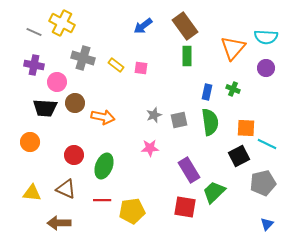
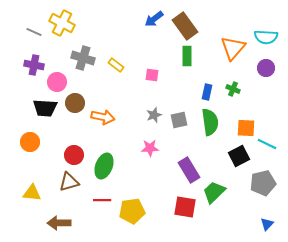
blue arrow: moved 11 px right, 7 px up
pink square: moved 11 px right, 7 px down
brown triangle: moved 3 px right, 7 px up; rotated 40 degrees counterclockwise
